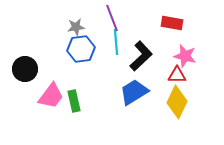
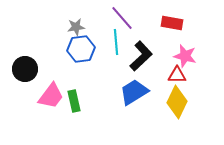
purple line: moved 10 px right; rotated 20 degrees counterclockwise
